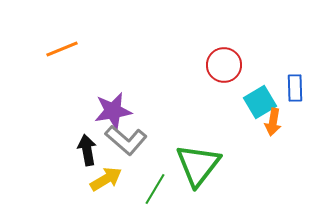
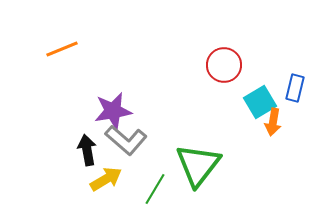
blue rectangle: rotated 16 degrees clockwise
